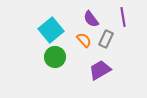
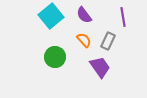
purple semicircle: moved 7 px left, 4 px up
cyan square: moved 14 px up
gray rectangle: moved 2 px right, 2 px down
purple trapezoid: moved 3 px up; rotated 85 degrees clockwise
